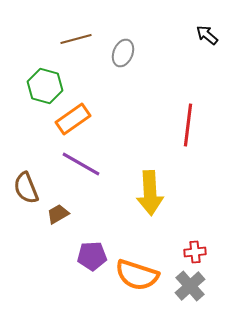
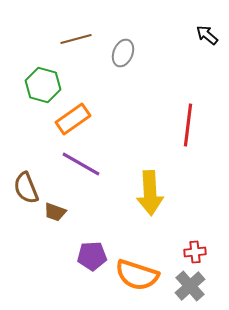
green hexagon: moved 2 px left, 1 px up
brown trapezoid: moved 3 px left, 2 px up; rotated 130 degrees counterclockwise
